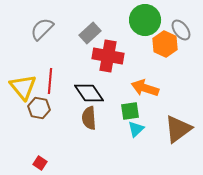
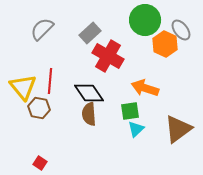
red cross: rotated 20 degrees clockwise
brown semicircle: moved 4 px up
